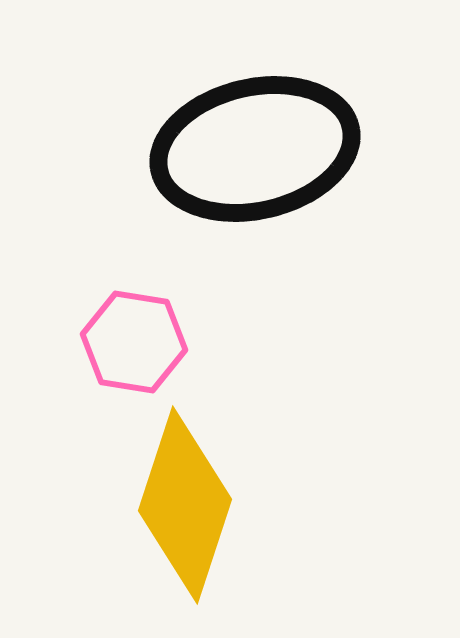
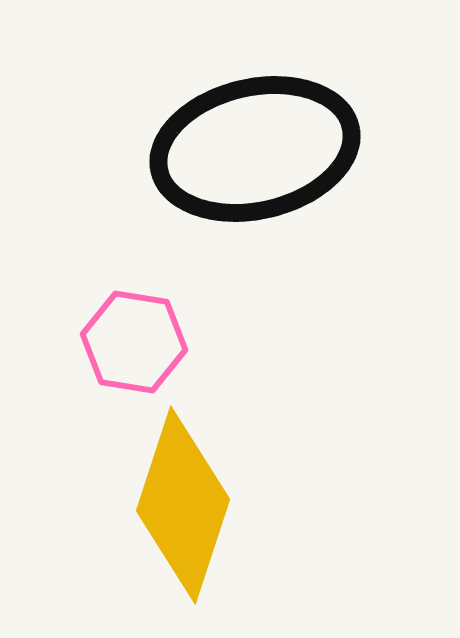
yellow diamond: moved 2 px left
